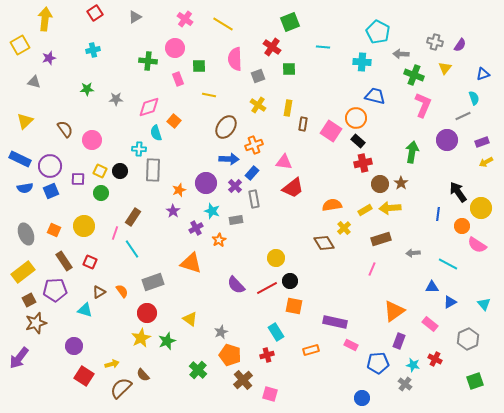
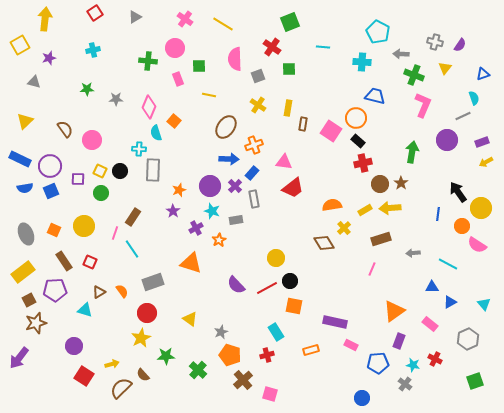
pink diamond at (149, 107): rotated 50 degrees counterclockwise
purple circle at (206, 183): moved 4 px right, 3 px down
green star at (167, 341): moved 1 px left, 15 px down; rotated 18 degrees clockwise
